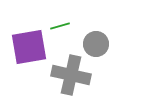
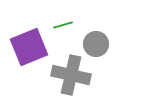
green line: moved 3 px right, 1 px up
purple square: rotated 12 degrees counterclockwise
